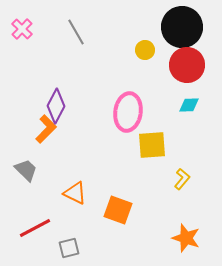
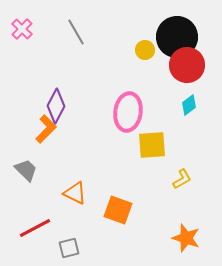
black circle: moved 5 px left, 10 px down
cyan diamond: rotated 35 degrees counterclockwise
yellow L-shape: rotated 20 degrees clockwise
